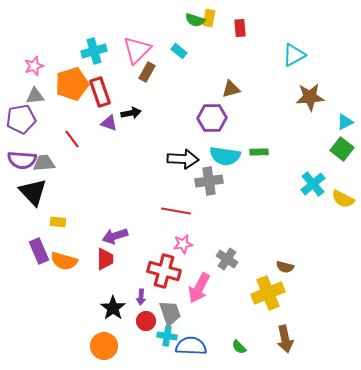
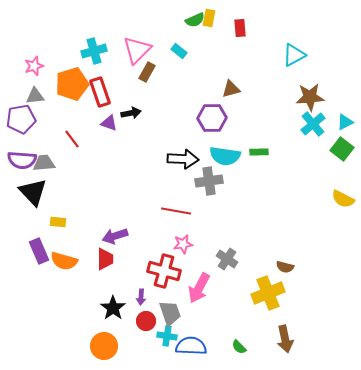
green semicircle at (195, 20): rotated 42 degrees counterclockwise
cyan cross at (313, 184): moved 60 px up
